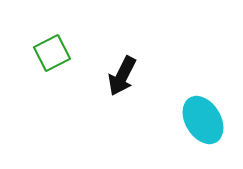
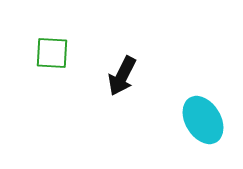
green square: rotated 30 degrees clockwise
